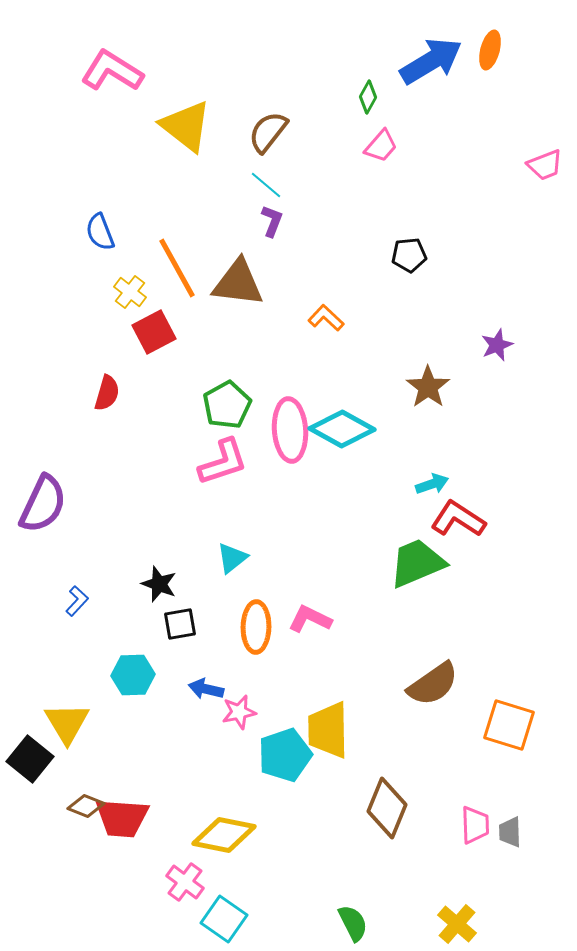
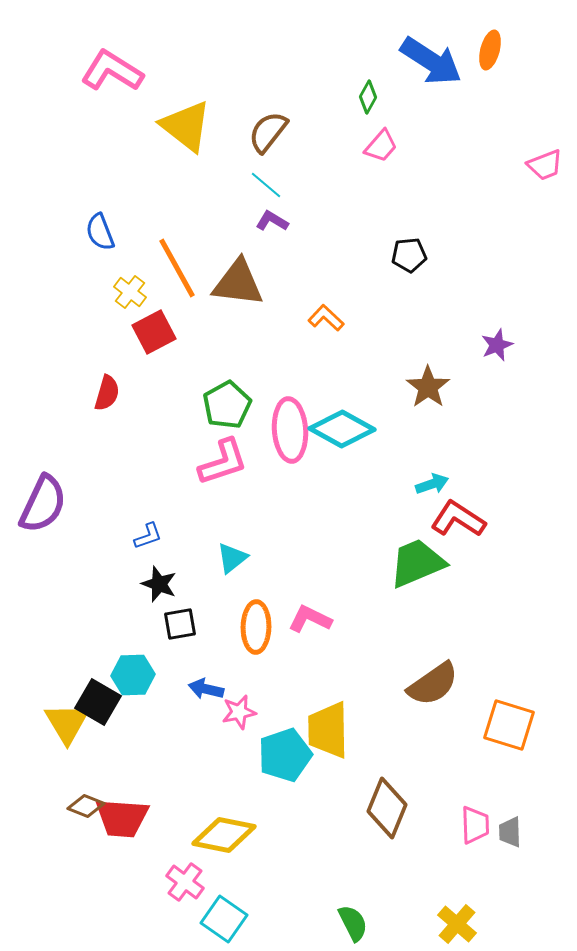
blue arrow at (431, 61): rotated 64 degrees clockwise
purple L-shape at (272, 221): rotated 80 degrees counterclockwise
blue L-shape at (77, 601): moved 71 px right, 65 px up; rotated 28 degrees clockwise
black square at (30, 759): moved 68 px right, 57 px up; rotated 9 degrees counterclockwise
